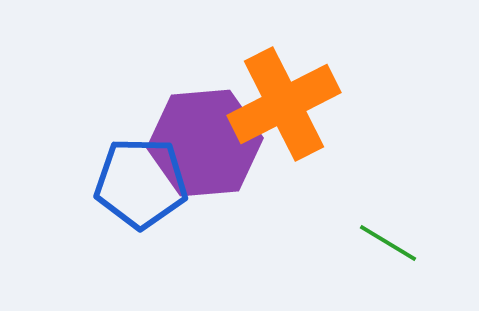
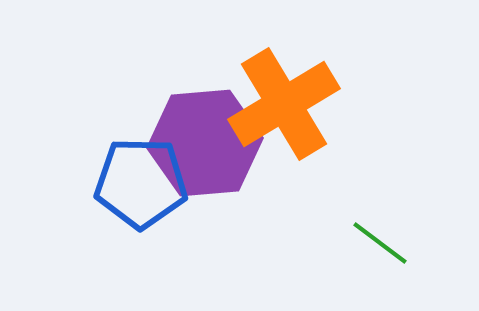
orange cross: rotated 4 degrees counterclockwise
green line: moved 8 px left; rotated 6 degrees clockwise
